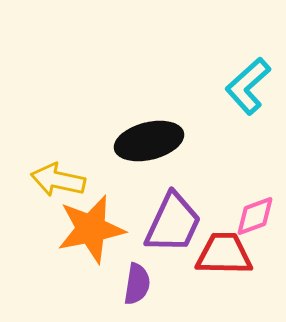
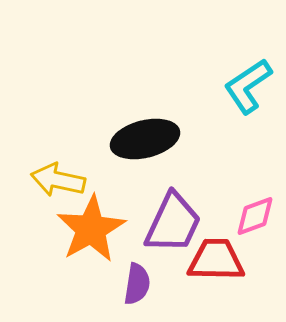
cyan L-shape: rotated 8 degrees clockwise
black ellipse: moved 4 px left, 2 px up
orange star: rotated 18 degrees counterclockwise
red trapezoid: moved 8 px left, 6 px down
